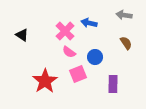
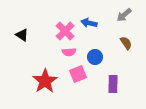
gray arrow: rotated 49 degrees counterclockwise
pink semicircle: rotated 40 degrees counterclockwise
